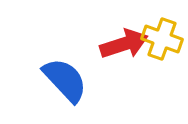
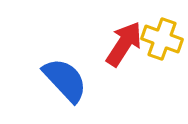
red arrow: rotated 39 degrees counterclockwise
